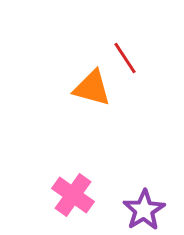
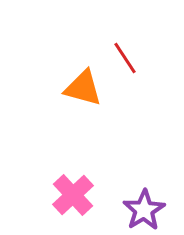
orange triangle: moved 9 px left
pink cross: rotated 12 degrees clockwise
